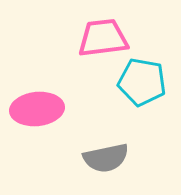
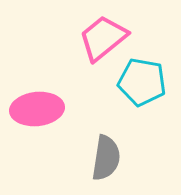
pink trapezoid: rotated 32 degrees counterclockwise
gray semicircle: rotated 69 degrees counterclockwise
